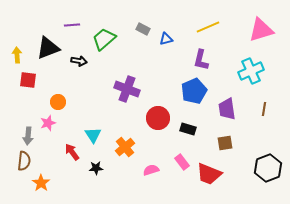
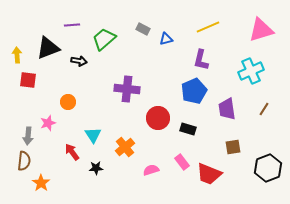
purple cross: rotated 15 degrees counterclockwise
orange circle: moved 10 px right
brown line: rotated 24 degrees clockwise
brown square: moved 8 px right, 4 px down
